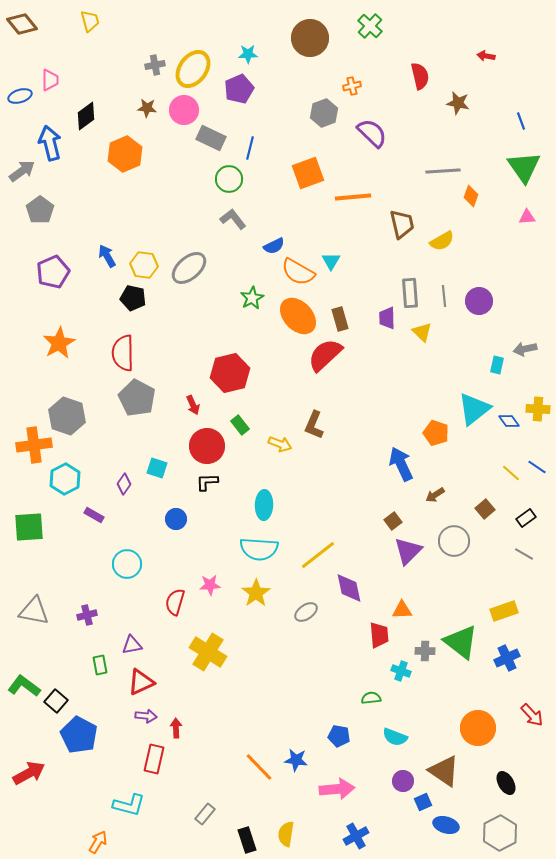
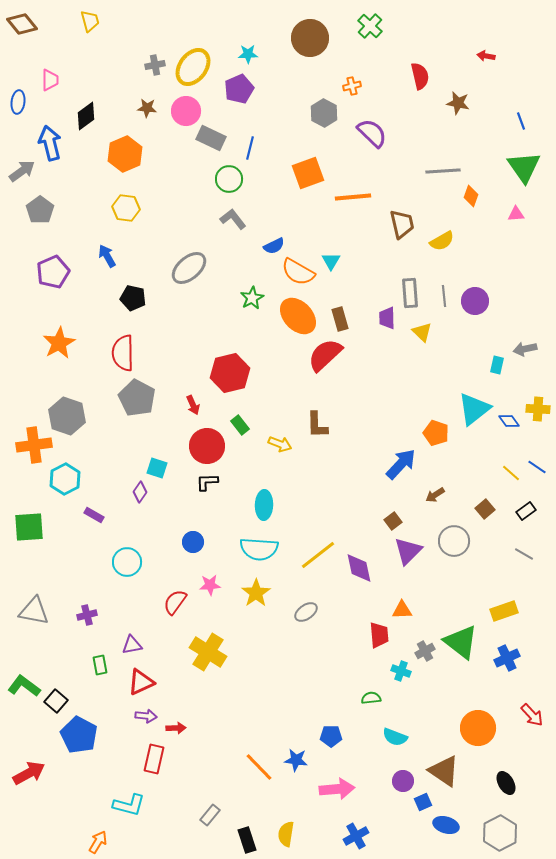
yellow ellipse at (193, 69): moved 2 px up
blue ellipse at (20, 96): moved 2 px left, 6 px down; rotated 65 degrees counterclockwise
pink circle at (184, 110): moved 2 px right, 1 px down
gray hexagon at (324, 113): rotated 12 degrees counterclockwise
pink triangle at (527, 217): moved 11 px left, 3 px up
yellow hexagon at (144, 265): moved 18 px left, 57 px up
purple circle at (479, 301): moved 4 px left
brown L-shape at (314, 425): moved 3 px right; rotated 24 degrees counterclockwise
blue arrow at (401, 464): rotated 68 degrees clockwise
purple diamond at (124, 484): moved 16 px right, 8 px down
black rectangle at (526, 518): moved 7 px up
blue circle at (176, 519): moved 17 px right, 23 px down
cyan circle at (127, 564): moved 2 px up
purple diamond at (349, 588): moved 10 px right, 20 px up
red semicircle at (175, 602): rotated 20 degrees clockwise
gray cross at (425, 651): rotated 30 degrees counterclockwise
red arrow at (176, 728): rotated 90 degrees clockwise
blue pentagon at (339, 736): moved 8 px left; rotated 10 degrees counterclockwise
gray rectangle at (205, 814): moved 5 px right, 1 px down
